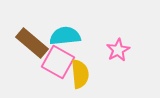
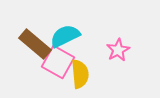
cyan semicircle: rotated 20 degrees counterclockwise
brown rectangle: moved 3 px right, 1 px down
